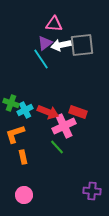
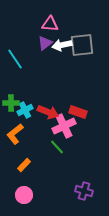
pink triangle: moved 4 px left
white arrow: moved 1 px right
cyan line: moved 26 px left
green cross: rotated 21 degrees counterclockwise
orange L-shape: rotated 20 degrees counterclockwise
orange rectangle: moved 1 px right, 8 px down; rotated 56 degrees clockwise
purple cross: moved 8 px left; rotated 12 degrees clockwise
